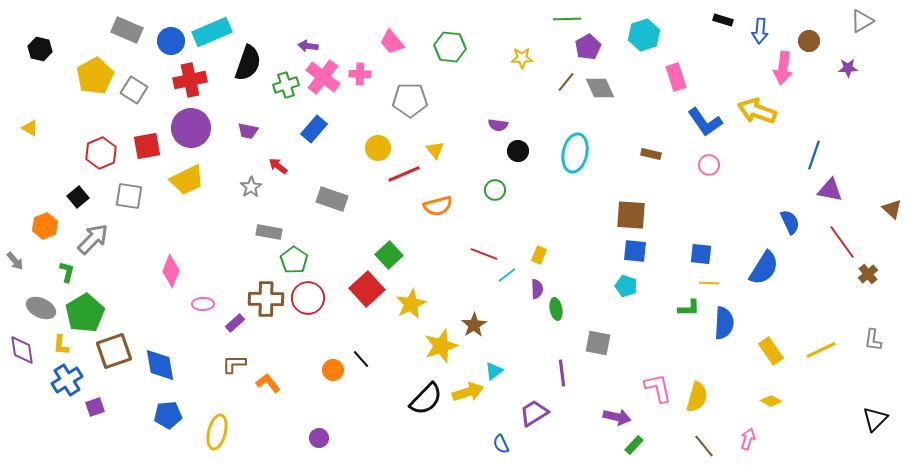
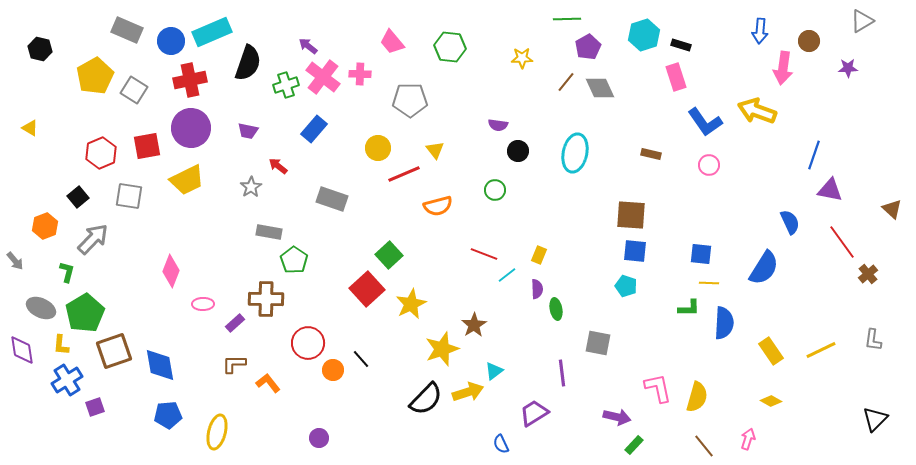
black rectangle at (723, 20): moved 42 px left, 25 px down
purple arrow at (308, 46): rotated 30 degrees clockwise
red circle at (308, 298): moved 45 px down
yellow star at (441, 346): moved 1 px right, 3 px down
